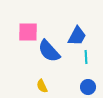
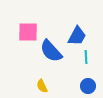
blue semicircle: moved 2 px right
blue circle: moved 1 px up
